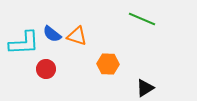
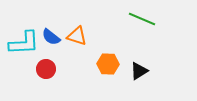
blue semicircle: moved 1 px left, 3 px down
black triangle: moved 6 px left, 17 px up
